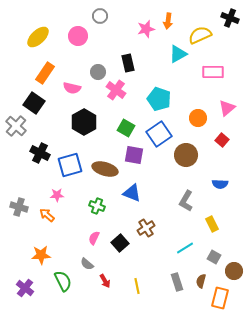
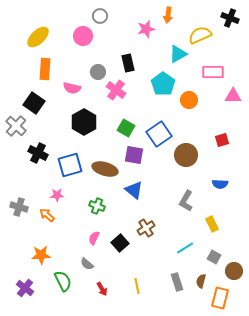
orange arrow at (168, 21): moved 6 px up
pink circle at (78, 36): moved 5 px right
orange rectangle at (45, 73): moved 4 px up; rotated 30 degrees counterclockwise
cyan pentagon at (159, 99): moved 4 px right, 15 px up; rotated 15 degrees clockwise
pink triangle at (227, 108): moved 6 px right, 12 px up; rotated 42 degrees clockwise
orange circle at (198, 118): moved 9 px left, 18 px up
red square at (222, 140): rotated 32 degrees clockwise
black cross at (40, 153): moved 2 px left
blue triangle at (132, 193): moved 2 px right, 3 px up; rotated 18 degrees clockwise
red arrow at (105, 281): moved 3 px left, 8 px down
